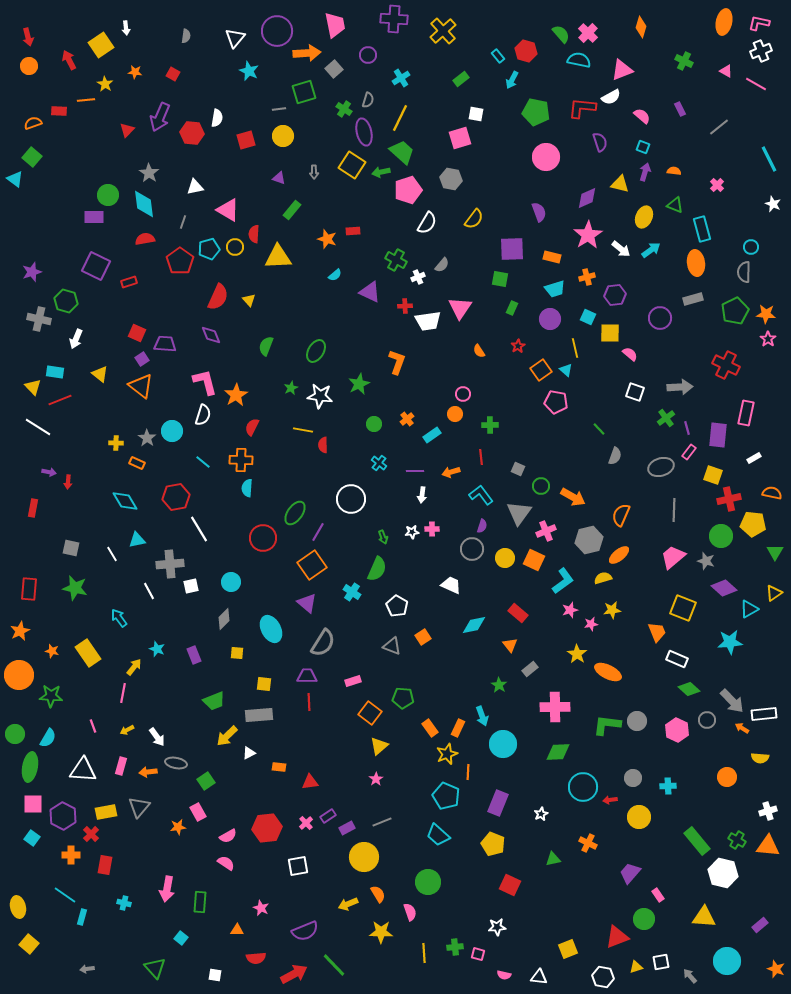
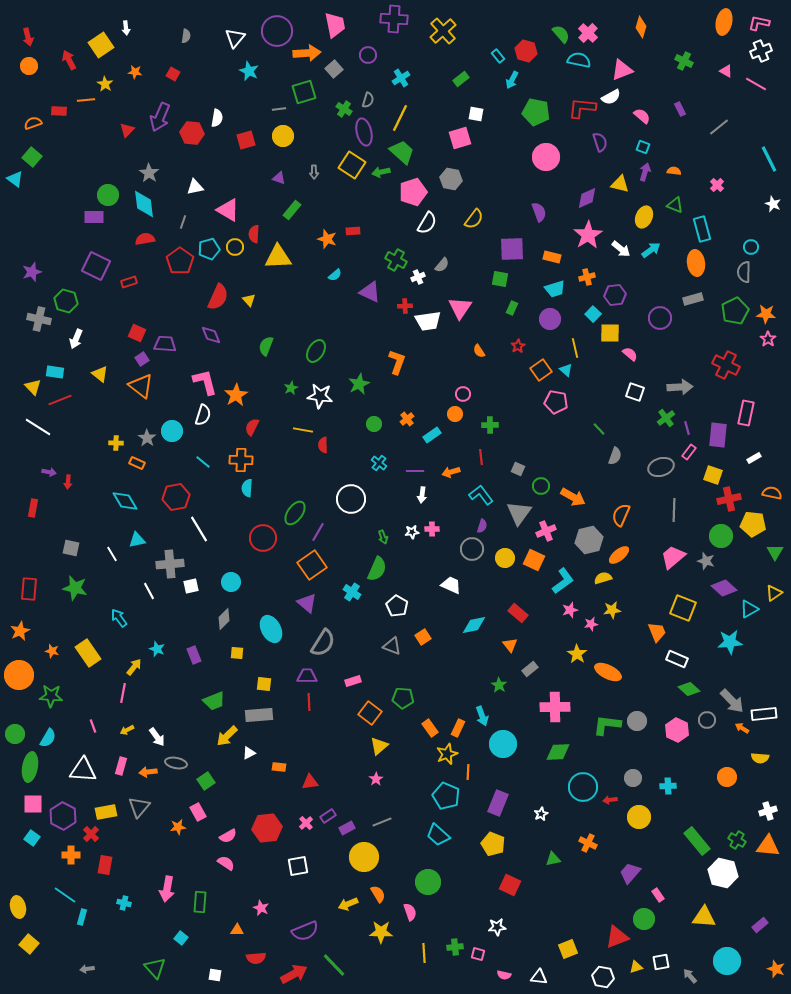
pink pentagon at (408, 190): moved 5 px right, 2 px down
cyan square at (588, 317): moved 5 px right, 3 px up; rotated 21 degrees clockwise
